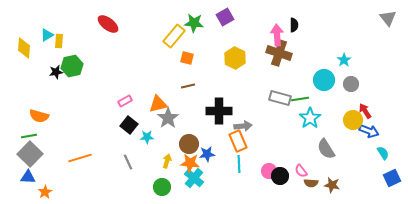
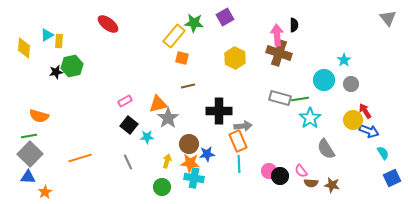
orange square at (187, 58): moved 5 px left
cyan cross at (194, 178): rotated 30 degrees counterclockwise
